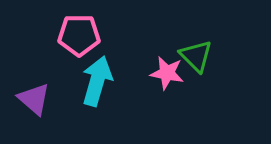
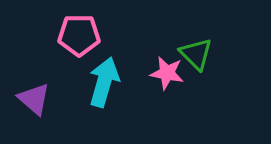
green triangle: moved 2 px up
cyan arrow: moved 7 px right, 1 px down
